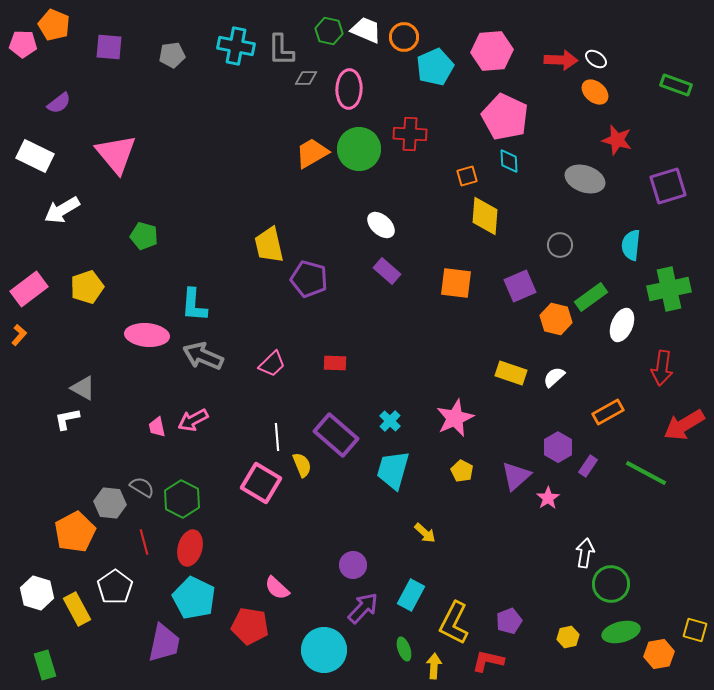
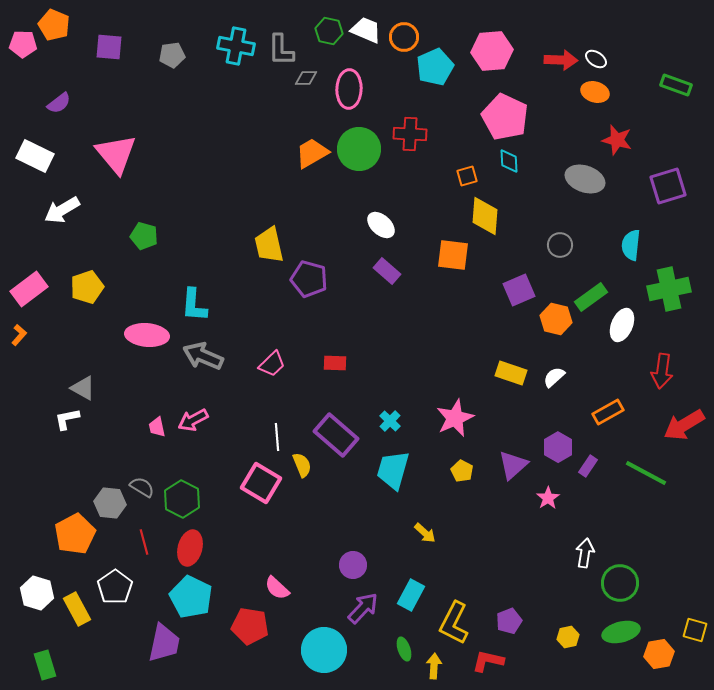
orange ellipse at (595, 92): rotated 24 degrees counterclockwise
orange square at (456, 283): moved 3 px left, 28 px up
purple square at (520, 286): moved 1 px left, 4 px down
red arrow at (662, 368): moved 3 px down
purple triangle at (516, 476): moved 3 px left, 11 px up
orange pentagon at (75, 532): moved 2 px down
green circle at (611, 584): moved 9 px right, 1 px up
cyan pentagon at (194, 598): moved 3 px left, 1 px up
